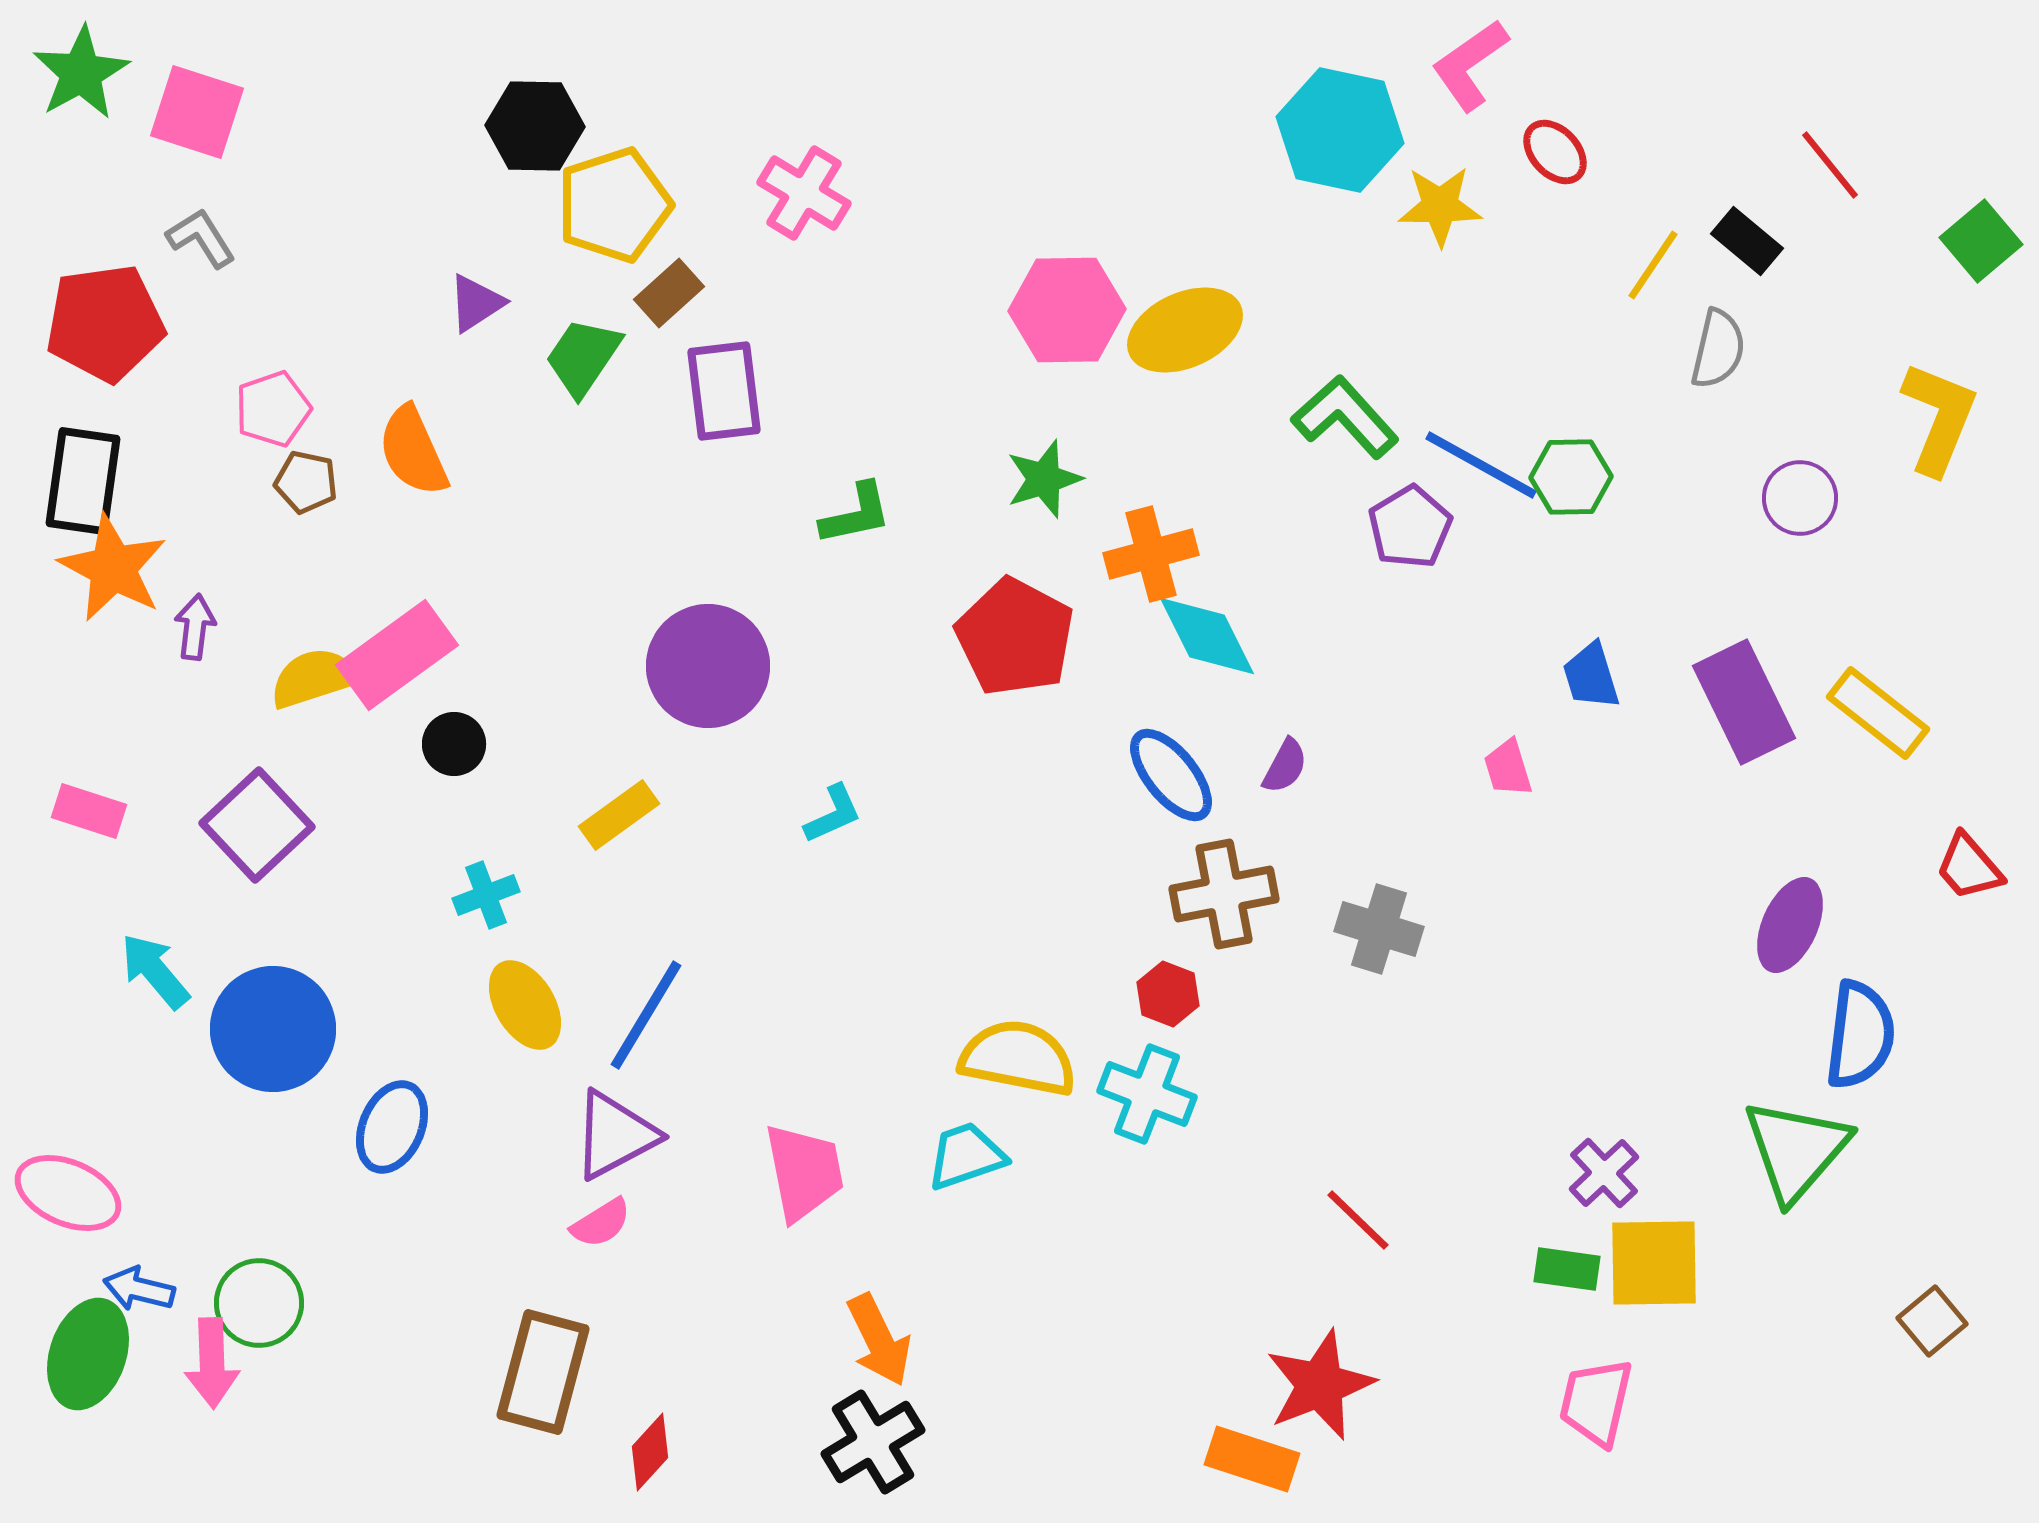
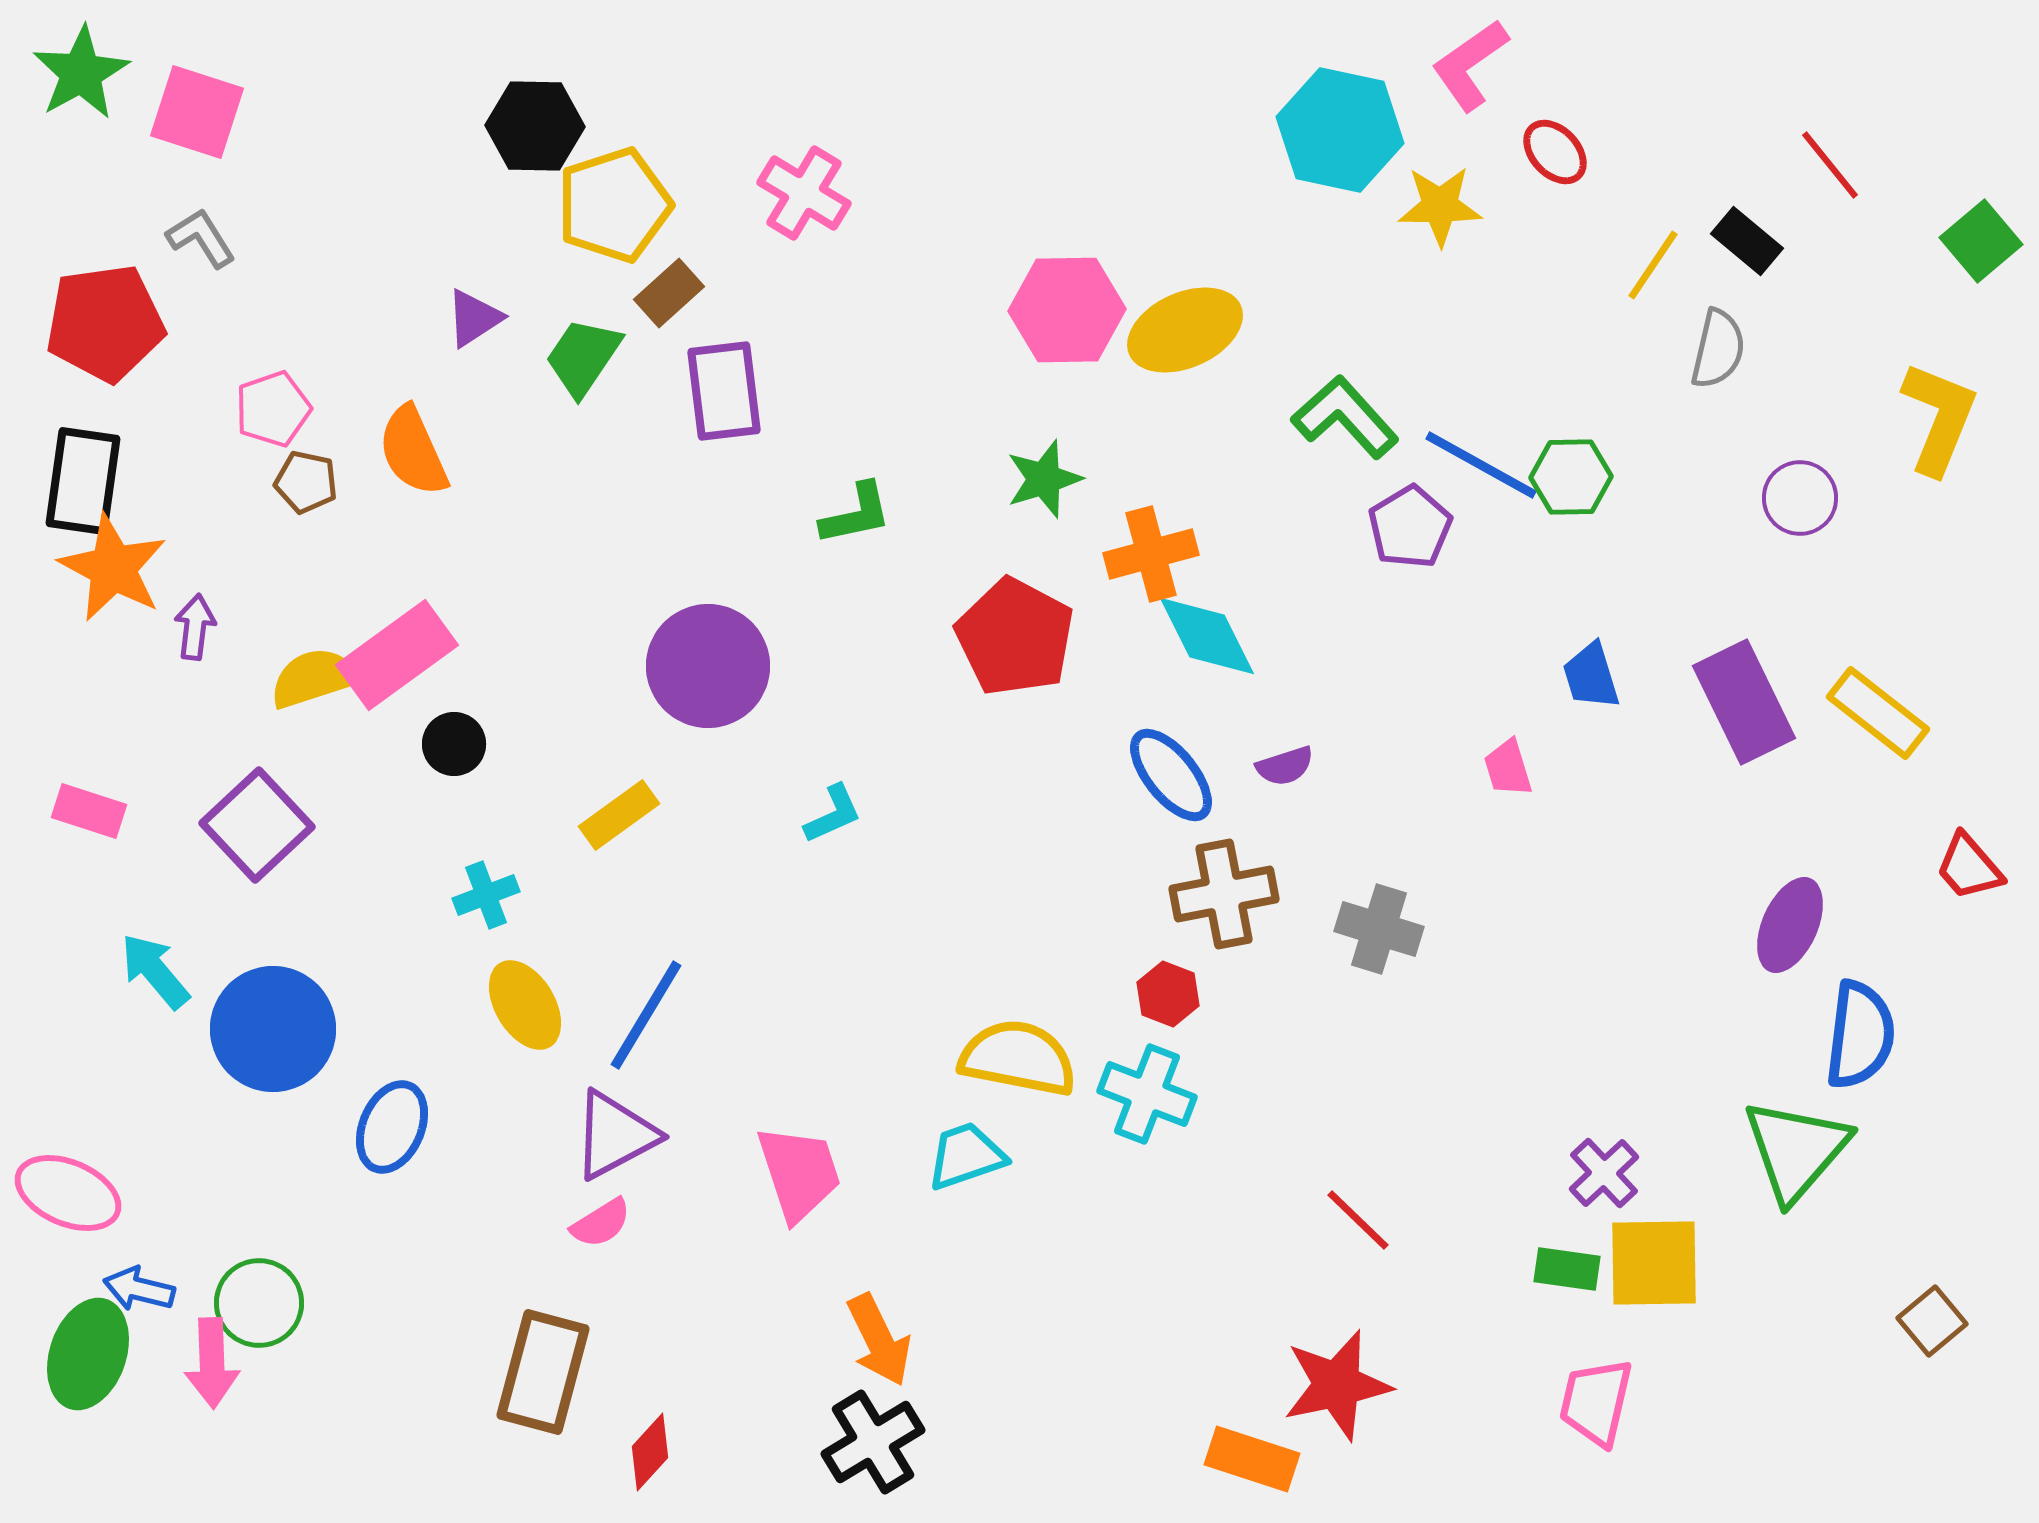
purple triangle at (476, 303): moved 2 px left, 15 px down
purple semicircle at (1285, 766): rotated 44 degrees clockwise
pink trapezoid at (804, 1172): moved 5 px left, 1 px down; rotated 7 degrees counterclockwise
red star at (1320, 1385): moved 17 px right; rotated 9 degrees clockwise
